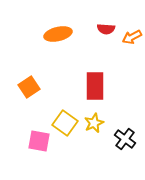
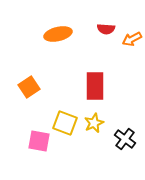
orange arrow: moved 2 px down
yellow square: rotated 15 degrees counterclockwise
